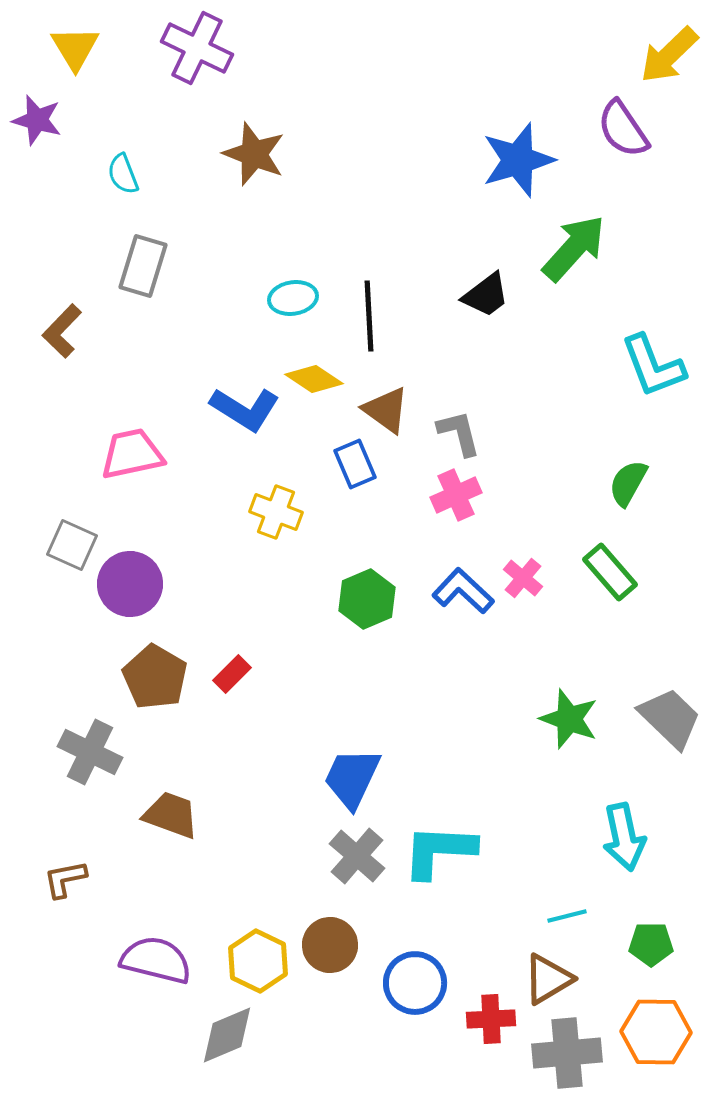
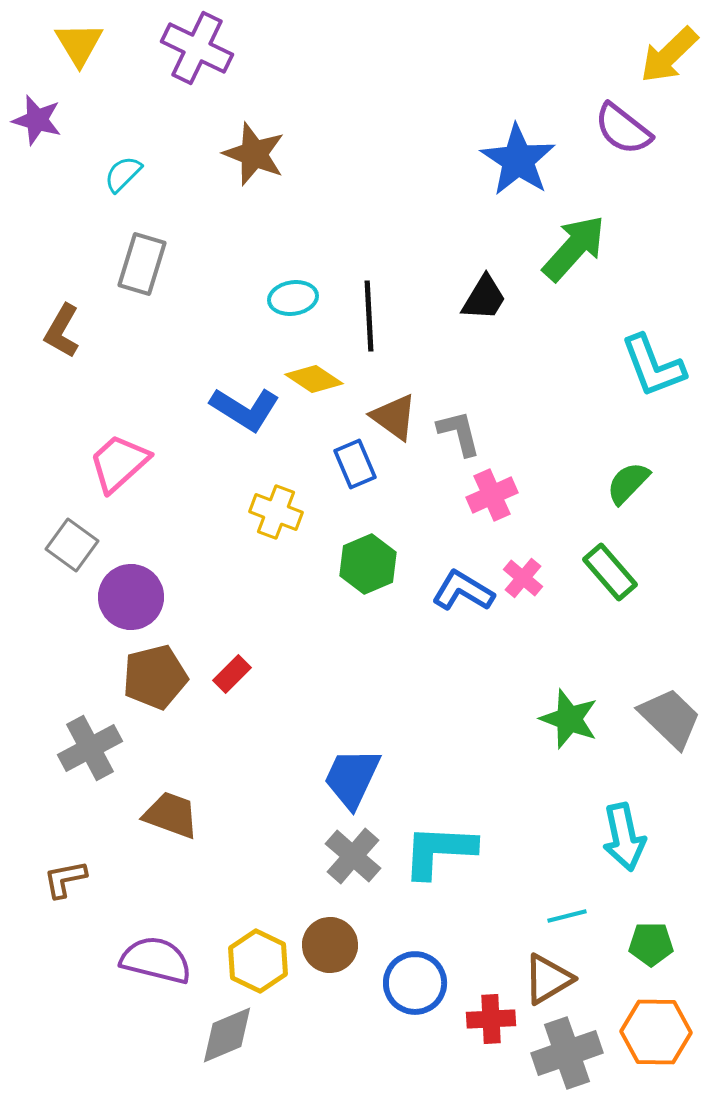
yellow triangle at (75, 48): moved 4 px right, 4 px up
purple semicircle at (623, 129): rotated 18 degrees counterclockwise
blue star at (518, 160): rotated 22 degrees counterclockwise
cyan semicircle at (123, 174): rotated 66 degrees clockwise
gray rectangle at (143, 266): moved 1 px left, 2 px up
black trapezoid at (486, 295): moved 2 px left, 3 px down; rotated 22 degrees counterclockwise
brown L-shape at (62, 331): rotated 14 degrees counterclockwise
brown triangle at (386, 410): moved 8 px right, 7 px down
pink trapezoid at (132, 454): moved 13 px left, 9 px down; rotated 30 degrees counterclockwise
green semicircle at (628, 483): rotated 15 degrees clockwise
pink cross at (456, 495): moved 36 px right
gray square at (72, 545): rotated 12 degrees clockwise
purple circle at (130, 584): moved 1 px right, 13 px down
blue L-shape at (463, 591): rotated 12 degrees counterclockwise
green hexagon at (367, 599): moved 1 px right, 35 px up
brown pentagon at (155, 677): rotated 28 degrees clockwise
gray cross at (90, 752): moved 4 px up; rotated 36 degrees clockwise
gray cross at (357, 856): moved 4 px left
gray cross at (567, 1053): rotated 14 degrees counterclockwise
